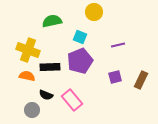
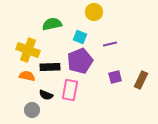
green semicircle: moved 3 px down
purple line: moved 8 px left, 1 px up
pink rectangle: moved 2 px left, 10 px up; rotated 50 degrees clockwise
